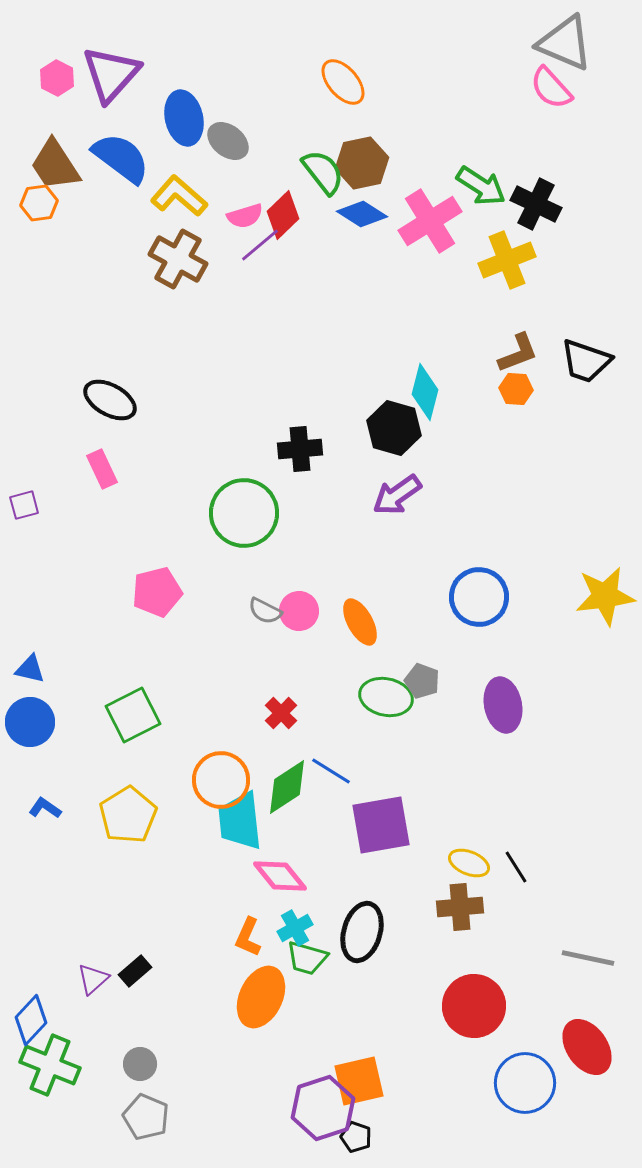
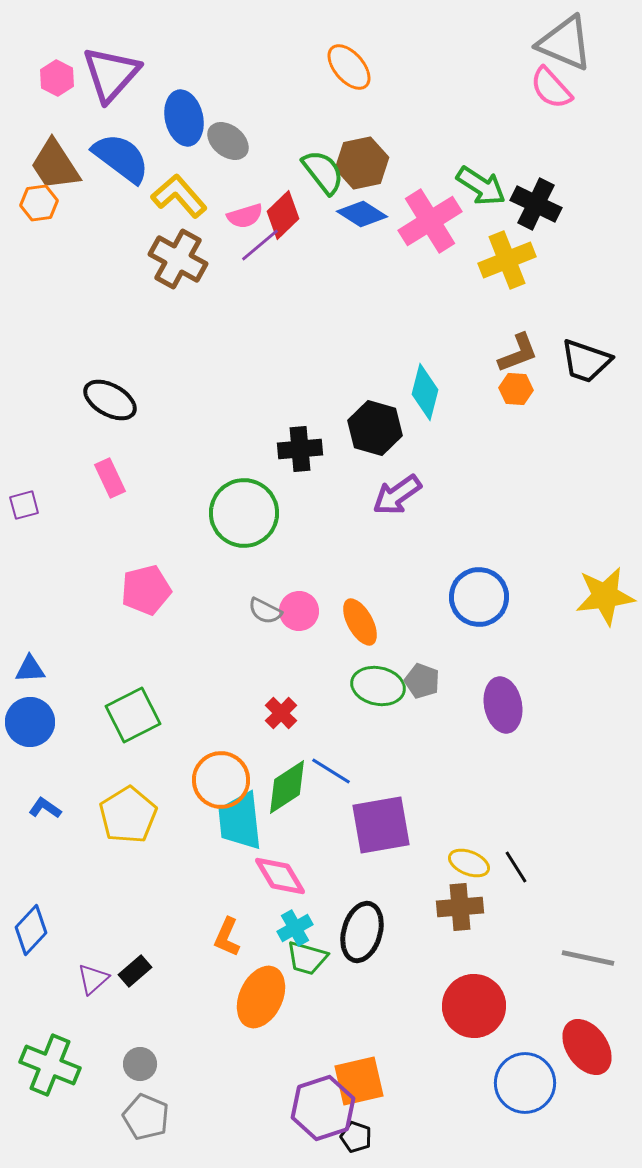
orange ellipse at (343, 82): moved 6 px right, 15 px up
yellow L-shape at (179, 196): rotated 8 degrees clockwise
black hexagon at (394, 428): moved 19 px left
pink rectangle at (102, 469): moved 8 px right, 9 px down
pink pentagon at (157, 592): moved 11 px left, 2 px up
blue triangle at (30, 669): rotated 16 degrees counterclockwise
green ellipse at (386, 697): moved 8 px left, 11 px up
pink diamond at (280, 876): rotated 8 degrees clockwise
orange L-shape at (248, 937): moved 21 px left
blue diamond at (31, 1020): moved 90 px up
